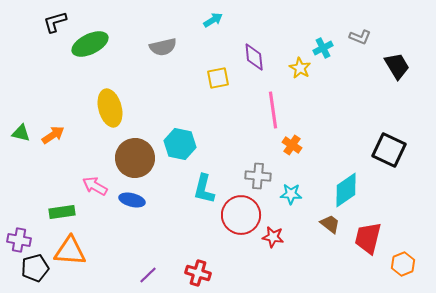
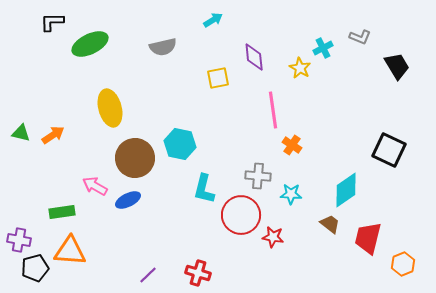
black L-shape: moved 3 px left; rotated 15 degrees clockwise
blue ellipse: moved 4 px left; rotated 40 degrees counterclockwise
